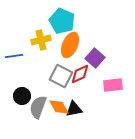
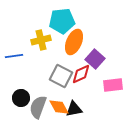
cyan pentagon: rotated 30 degrees counterclockwise
orange ellipse: moved 4 px right, 3 px up
purple square: moved 1 px down
red diamond: moved 1 px right
black circle: moved 1 px left, 2 px down
